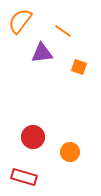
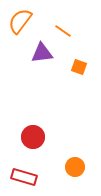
orange circle: moved 5 px right, 15 px down
